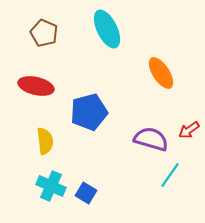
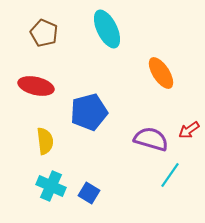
blue square: moved 3 px right
